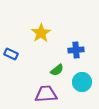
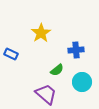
purple trapezoid: rotated 45 degrees clockwise
